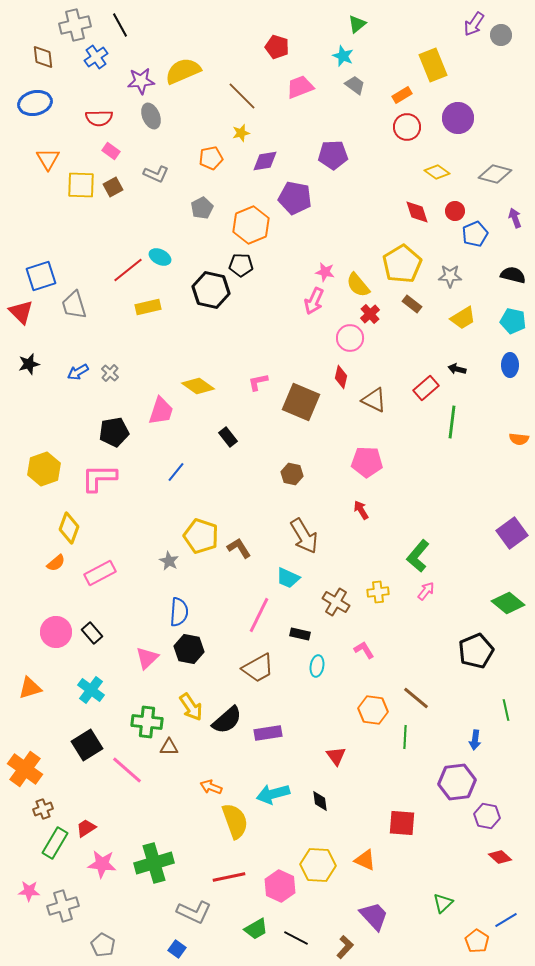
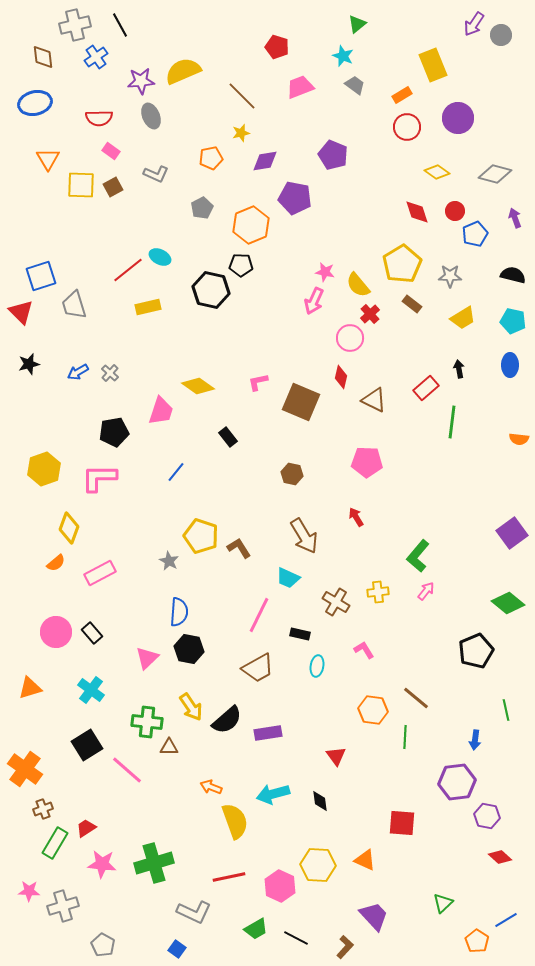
purple pentagon at (333, 155): rotated 24 degrees clockwise
black arrow at (457, 369): moved 2 px right; rotated 66 degrees clockwise
red arrow at (361, 510): moved 5 px left, 7 px down
